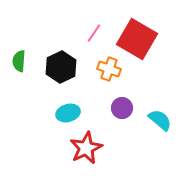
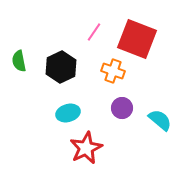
pink line: moved 1 px up
red square: rotated 9 degrees counterclockwise
green semicircle: rotated 15 degrees counterclockwise
orange cross: moved 4 px right, 2 px down
